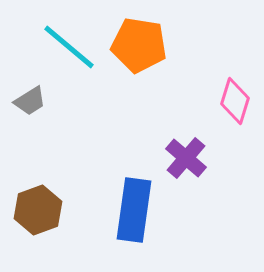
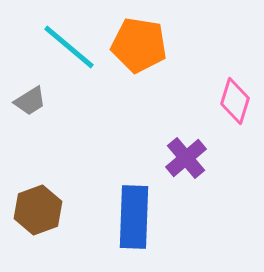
purple cross: rotated 9 degrees clockwise
blue rectangle: moved 7 px down; rotated 6 degrees counterclockwise
